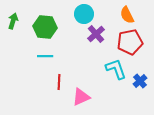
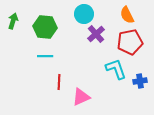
blue cross: rotated 32 degrees clockwise
